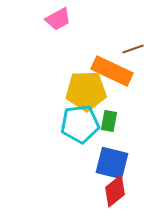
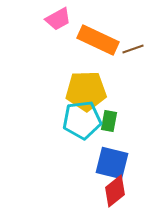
orange rectangle: moved 14 px left, 31 px up
cyan pentagon: moved 2 px right, 4 px up
